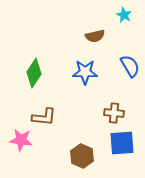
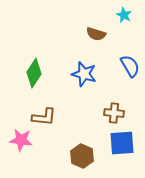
brown semicircle: moved 1 px right, 2 px up; rotated 30 degrees clockwise
blue star: moved 1 px left, 2 px down; rotated 15 degrees clockwise
